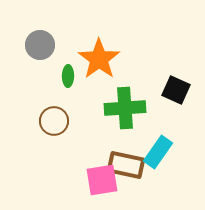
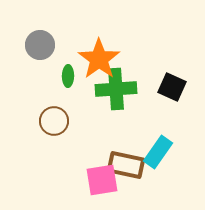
black square: moved 4 px left, 3 px up
green cross: moved 9 px left, 19 px up
